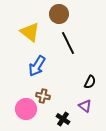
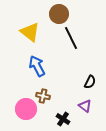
black line: moved 3 px right, 5 px up
blue arrow: rotated 120 degrees clockwise
